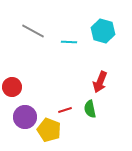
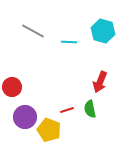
red line: moved 2 px right
